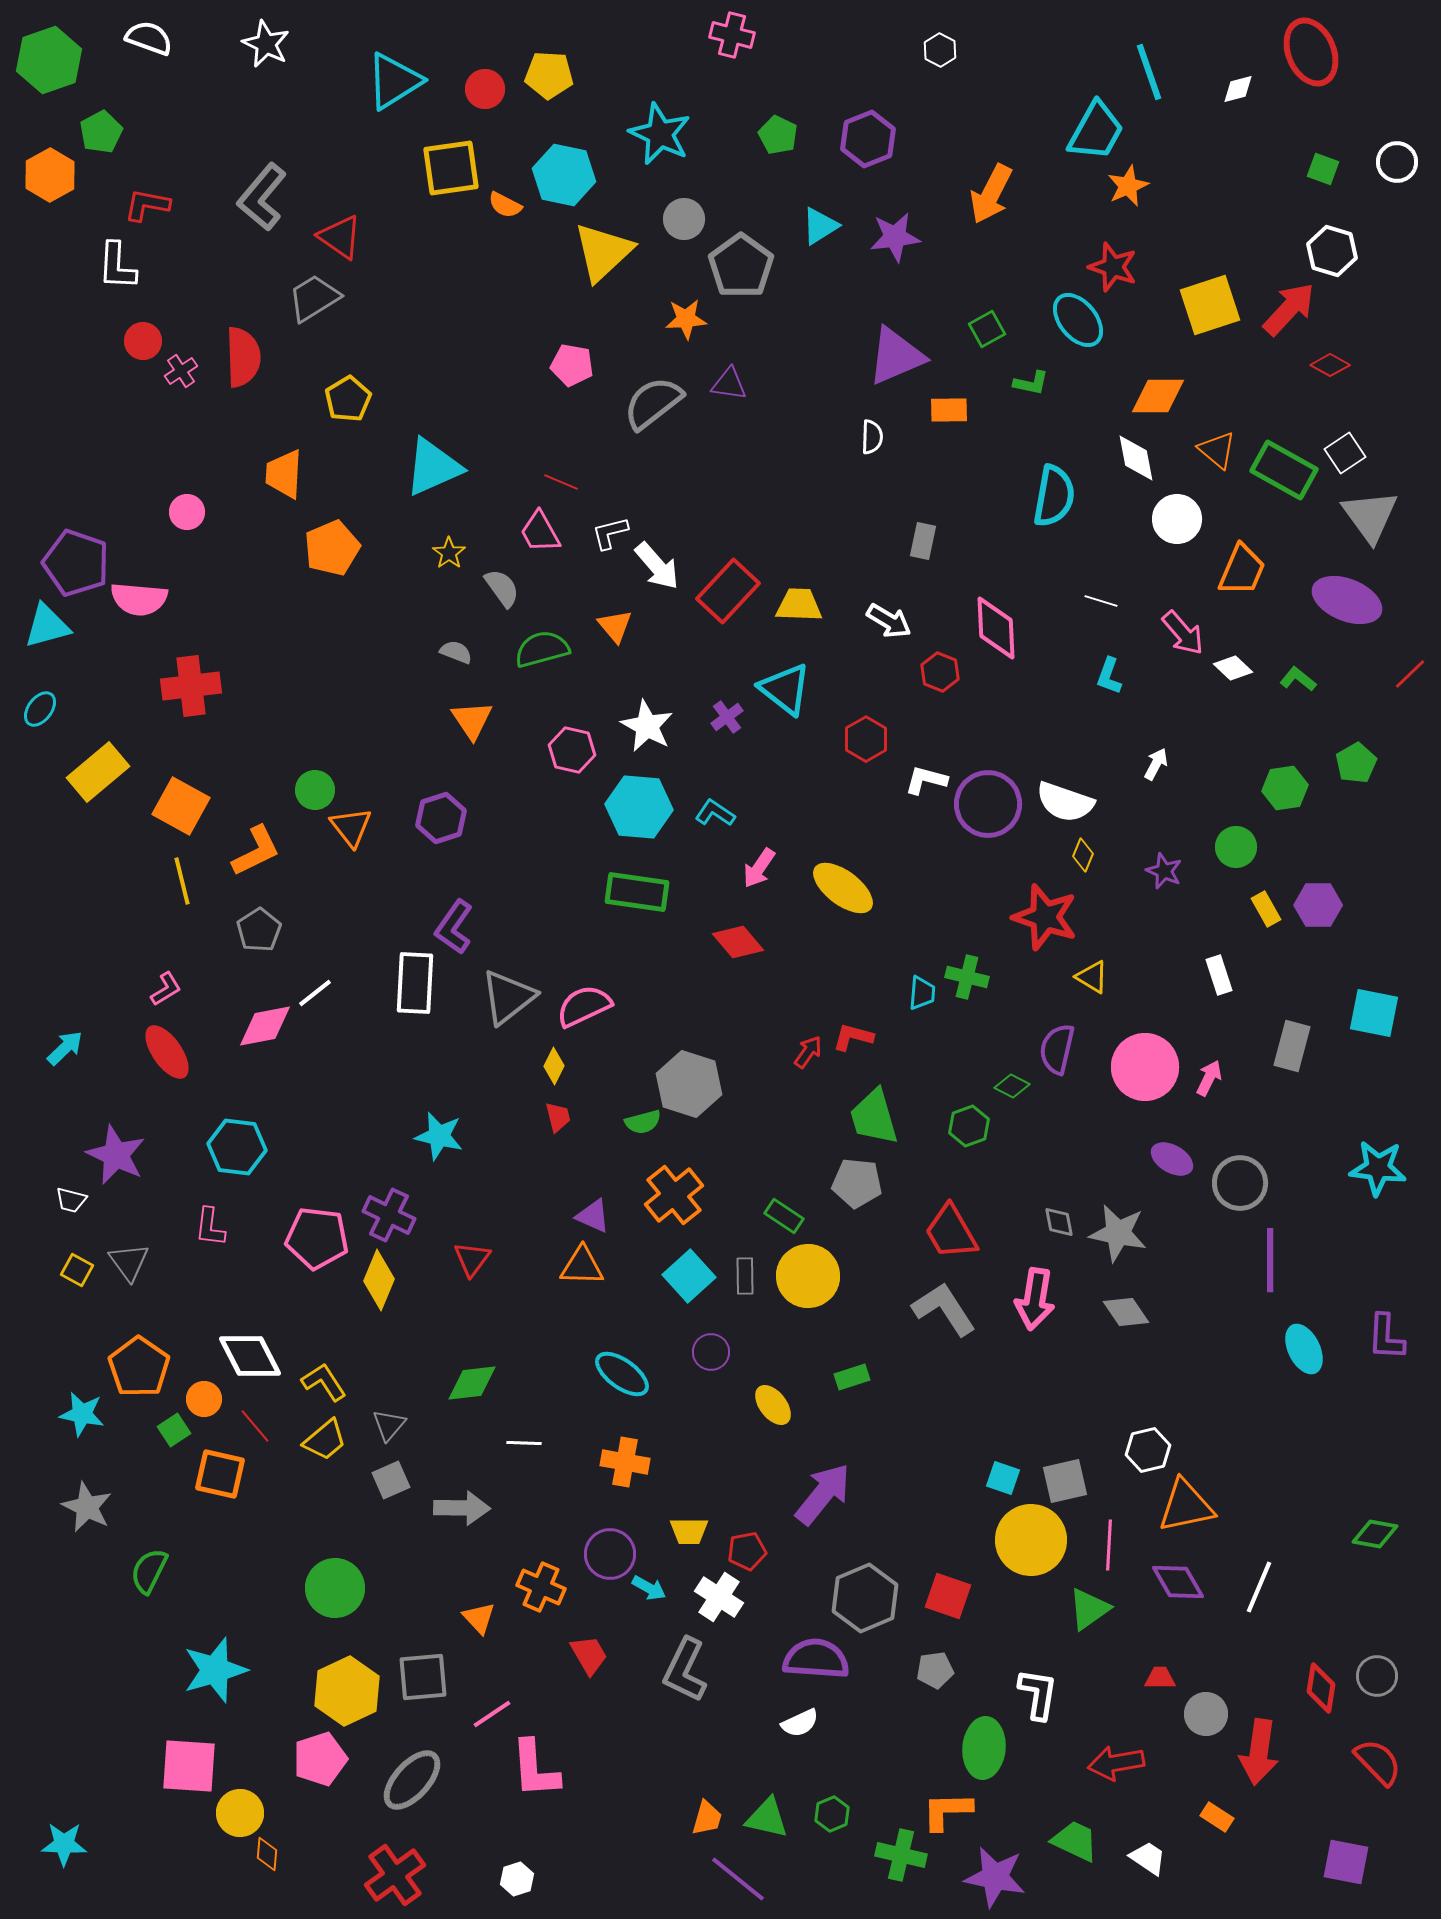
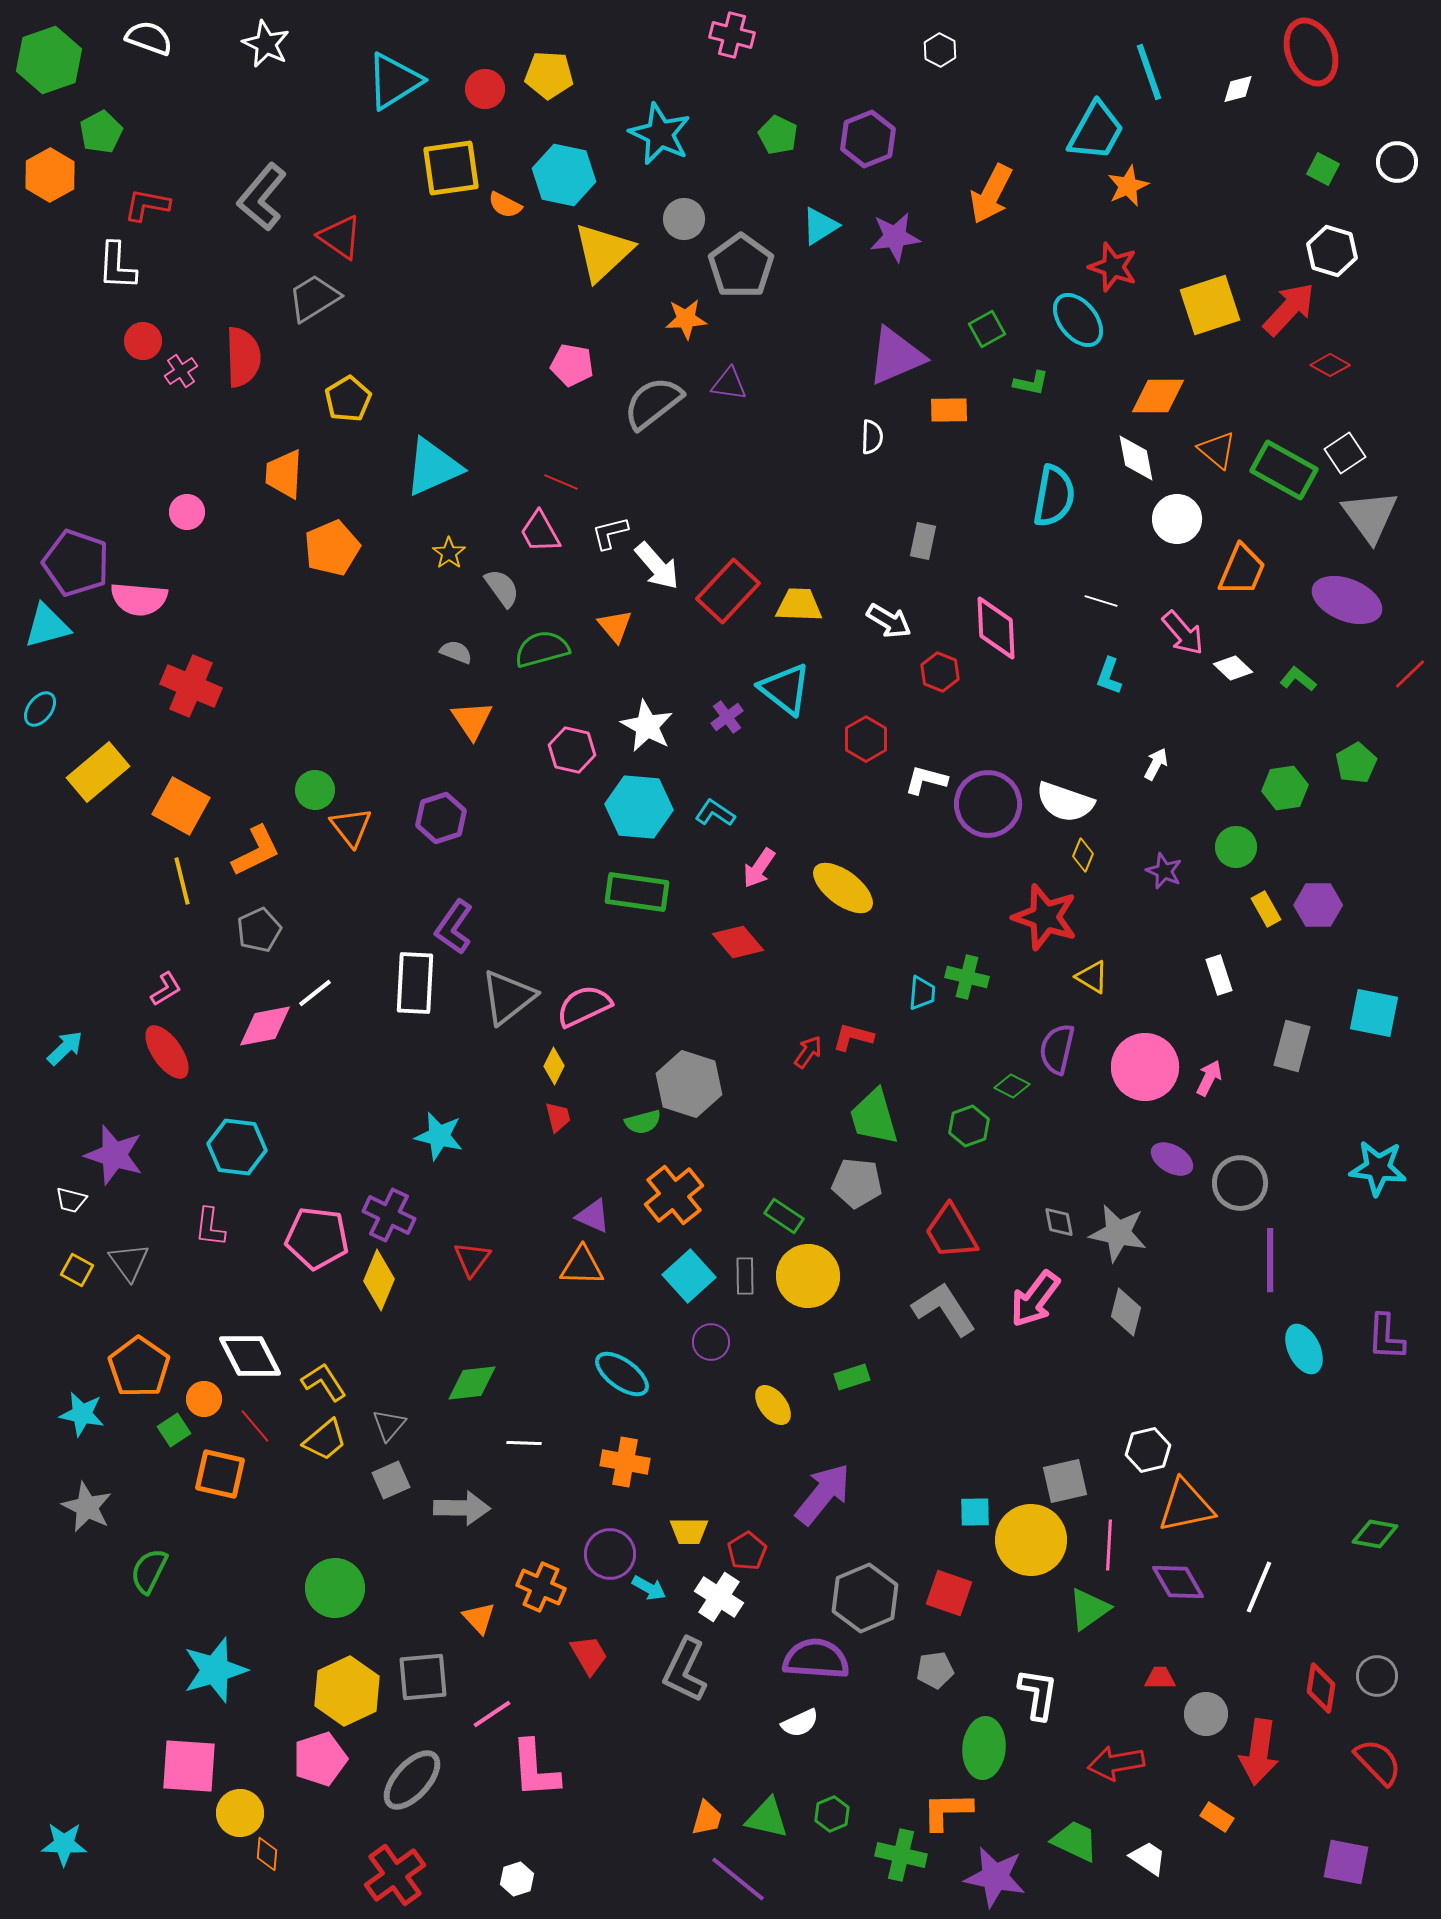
green square at (1323, 169): rotated 8 degrees clockwise
red cross at (191, 686): rotated 30 degrees clockwise
gray pentagon at (259, 930): rotated 9 degrees clockwise
purple star at (116, 1155): moved 2 px left; rotated 8 degrees counterclockwise
pink arrow at (1035, 1299): rotated 28 degrees clockwise
gray diamond at (1126, 1312): rotated 48 degrees clockwise
purple circle at (711, 1352): moved 10 px up
cyan square at (1003, 1478): moved 28 px left, 34 px down; rotated 20 degrees counterclockwise
red pentagon at (747, 1551): rotated 21 degrees counterclockwise
red square at (948, 1596): moved 1 px right, 3 px up
